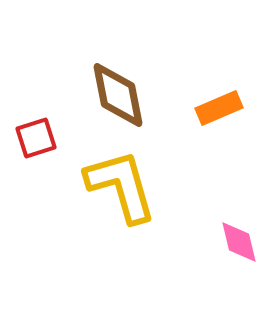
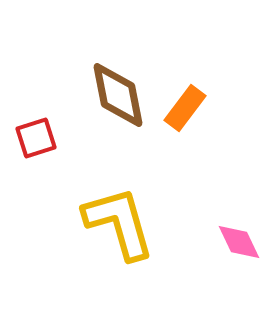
orange rectangle: moved 34 px left; rotated 30 degrees counterclockwise
yellow L-shape: moved 2 px left, 37 px down
pink diamond: rotated 12 degrees counterclockwise
